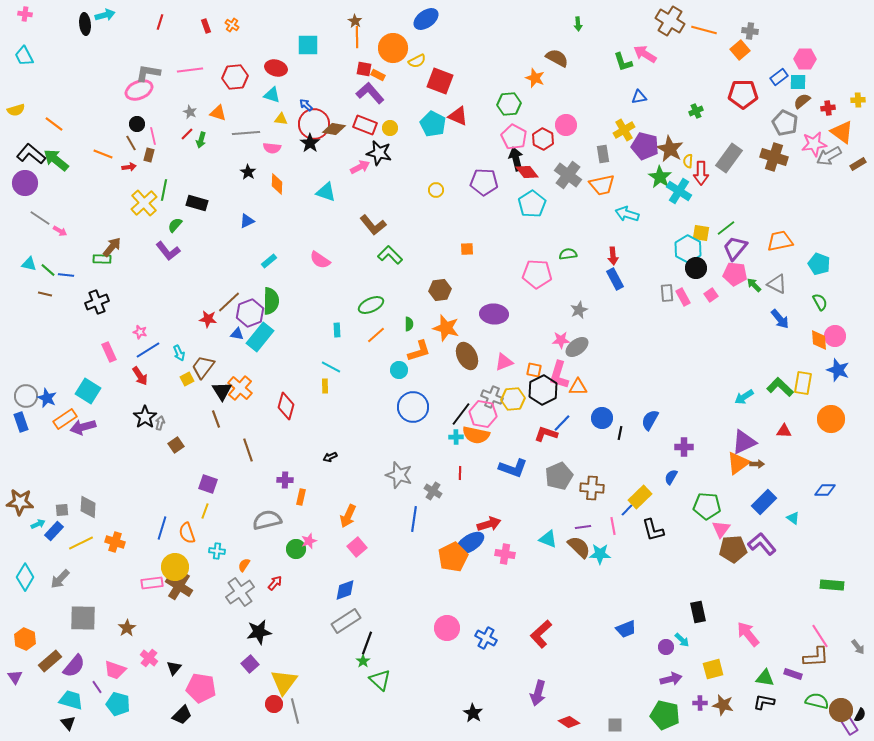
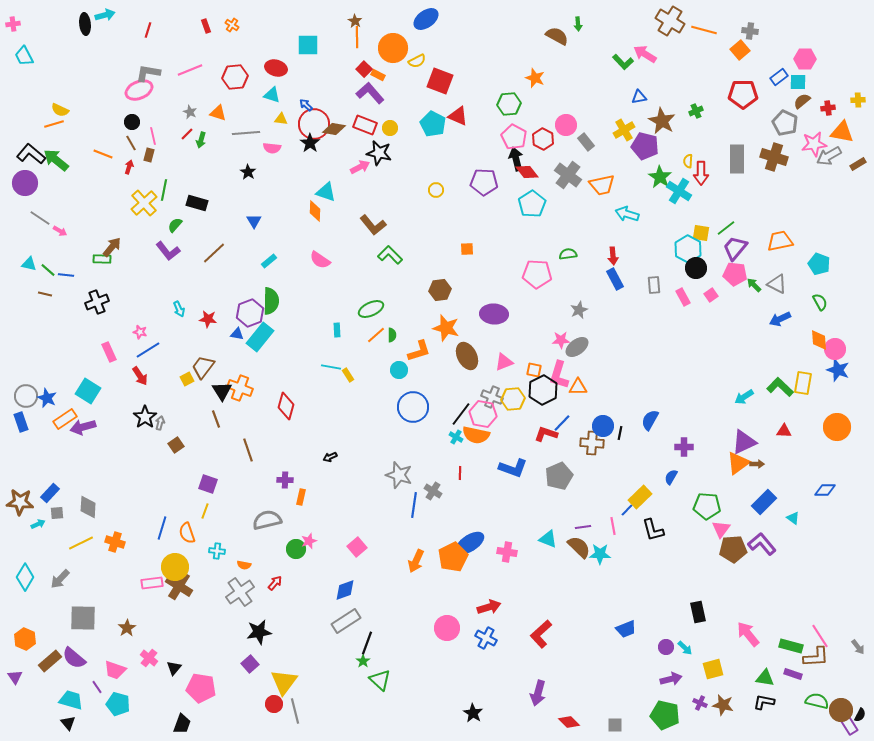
pink cross at (25, 14): moved 12 px left, 10 px down; rotated 16 degrees counterclockwise
red line at (160, 22): moved 12 px left, 8 px down
brown semicircle at (557, 58): moved 22 px up
green L-shape at (623, 62): rotated 25 degrees counterclockwise
red square at (364, 69): rotated 35 degrees clockwise
pink line at (190, 70): rotated 15 degrees counterclockwise
yellow semicircle at (16, 110): moved 44 px right; rotated 42 degrees clockwise
orange line at (54, 124): rotated 54 degrees counterclockwise
black circle at (137, 124): moved 5 px left, 2 px up
orange triangle at (842, 132): rotated 25 degrees counterclockwise
brown star at (670, 149): moved 8 px left, 28 px up
gray rectangle at (603, 154): moved 17 px left, 12 px up; rotated 30 degrees counterclockwise
gray rectangle at (729, 158): moved 8 px right, 1 px down; rotated 36 degrees counterclockwise
red arrow at (129, 167): rotated 64 degrees counterclockwise
orange diamond at (277, 184): moved 38 px right, 27 px down
blue triangle at (247, 221): moved 7 px right; rotated 35 degrees counterclockwise
gray rectangle at (667, 293): moved 13 px left, 8 px up
brown line at (229, 302): moved 15 px left, 49 px up
green ellipse at (371, 305): moved 4 px down
blue arrow at (780, 319): rotated 105 degrees clockwise
green semicircle at (409, 324): moved 17 px left, 11 px down
pink circle at (835, 336): moved 13 px down
cyan arrow at (179, 353): moved 44 px up
cyan line at (331, 367): rotated 18 degrees counterclockwise
yellow rectangle at (325, 386): moved 23 px right, 11 px up; rotated 32 degrees counterclockwise
orange cross at (240, 388): rotated 20 degrees counterclockwise
blue circle at (602, 418): moved 1 px right, 8 px down
orange circle at (831, 419): moved 6 px right, 8 px down
cyan cross at (456, 437): rotated 32 degrees clockwise
brown cross at (592, 488): moved 45 px up
gray square at (62, 510): moved 5 px left, 3 px down
orange arrow at (348, 516): moved 68 px right, 45 px down
blue line at (414, 519): moved 14 px up
red arrow at (489, 524): moved 83 px down
blue rectangle at (54, 531): moved 4 px left, 38 px up
pink cross at (505, 554): moved 2 px right, 2 px up
orange semicircle at (244, 565): rotated 112 degrees counterclockwise
green rectangle at (832, 585): moved 41 px left, 61 px down; rotated 10 degrees clockwise
cyan arrow at (682, 640): moved 3 px right, 8 px down
purple semicircle at (74, 666): moved 8 px up; rotated 90 degrees clockwise
purple cross at (700, 703): rotated 24 degrees clockwise
black trapezoid at (182, 715): moved 9 px down; rotated 25 degrees counterclockwise
red diamond at (569, 722): rotated 10 degrees clockwise
